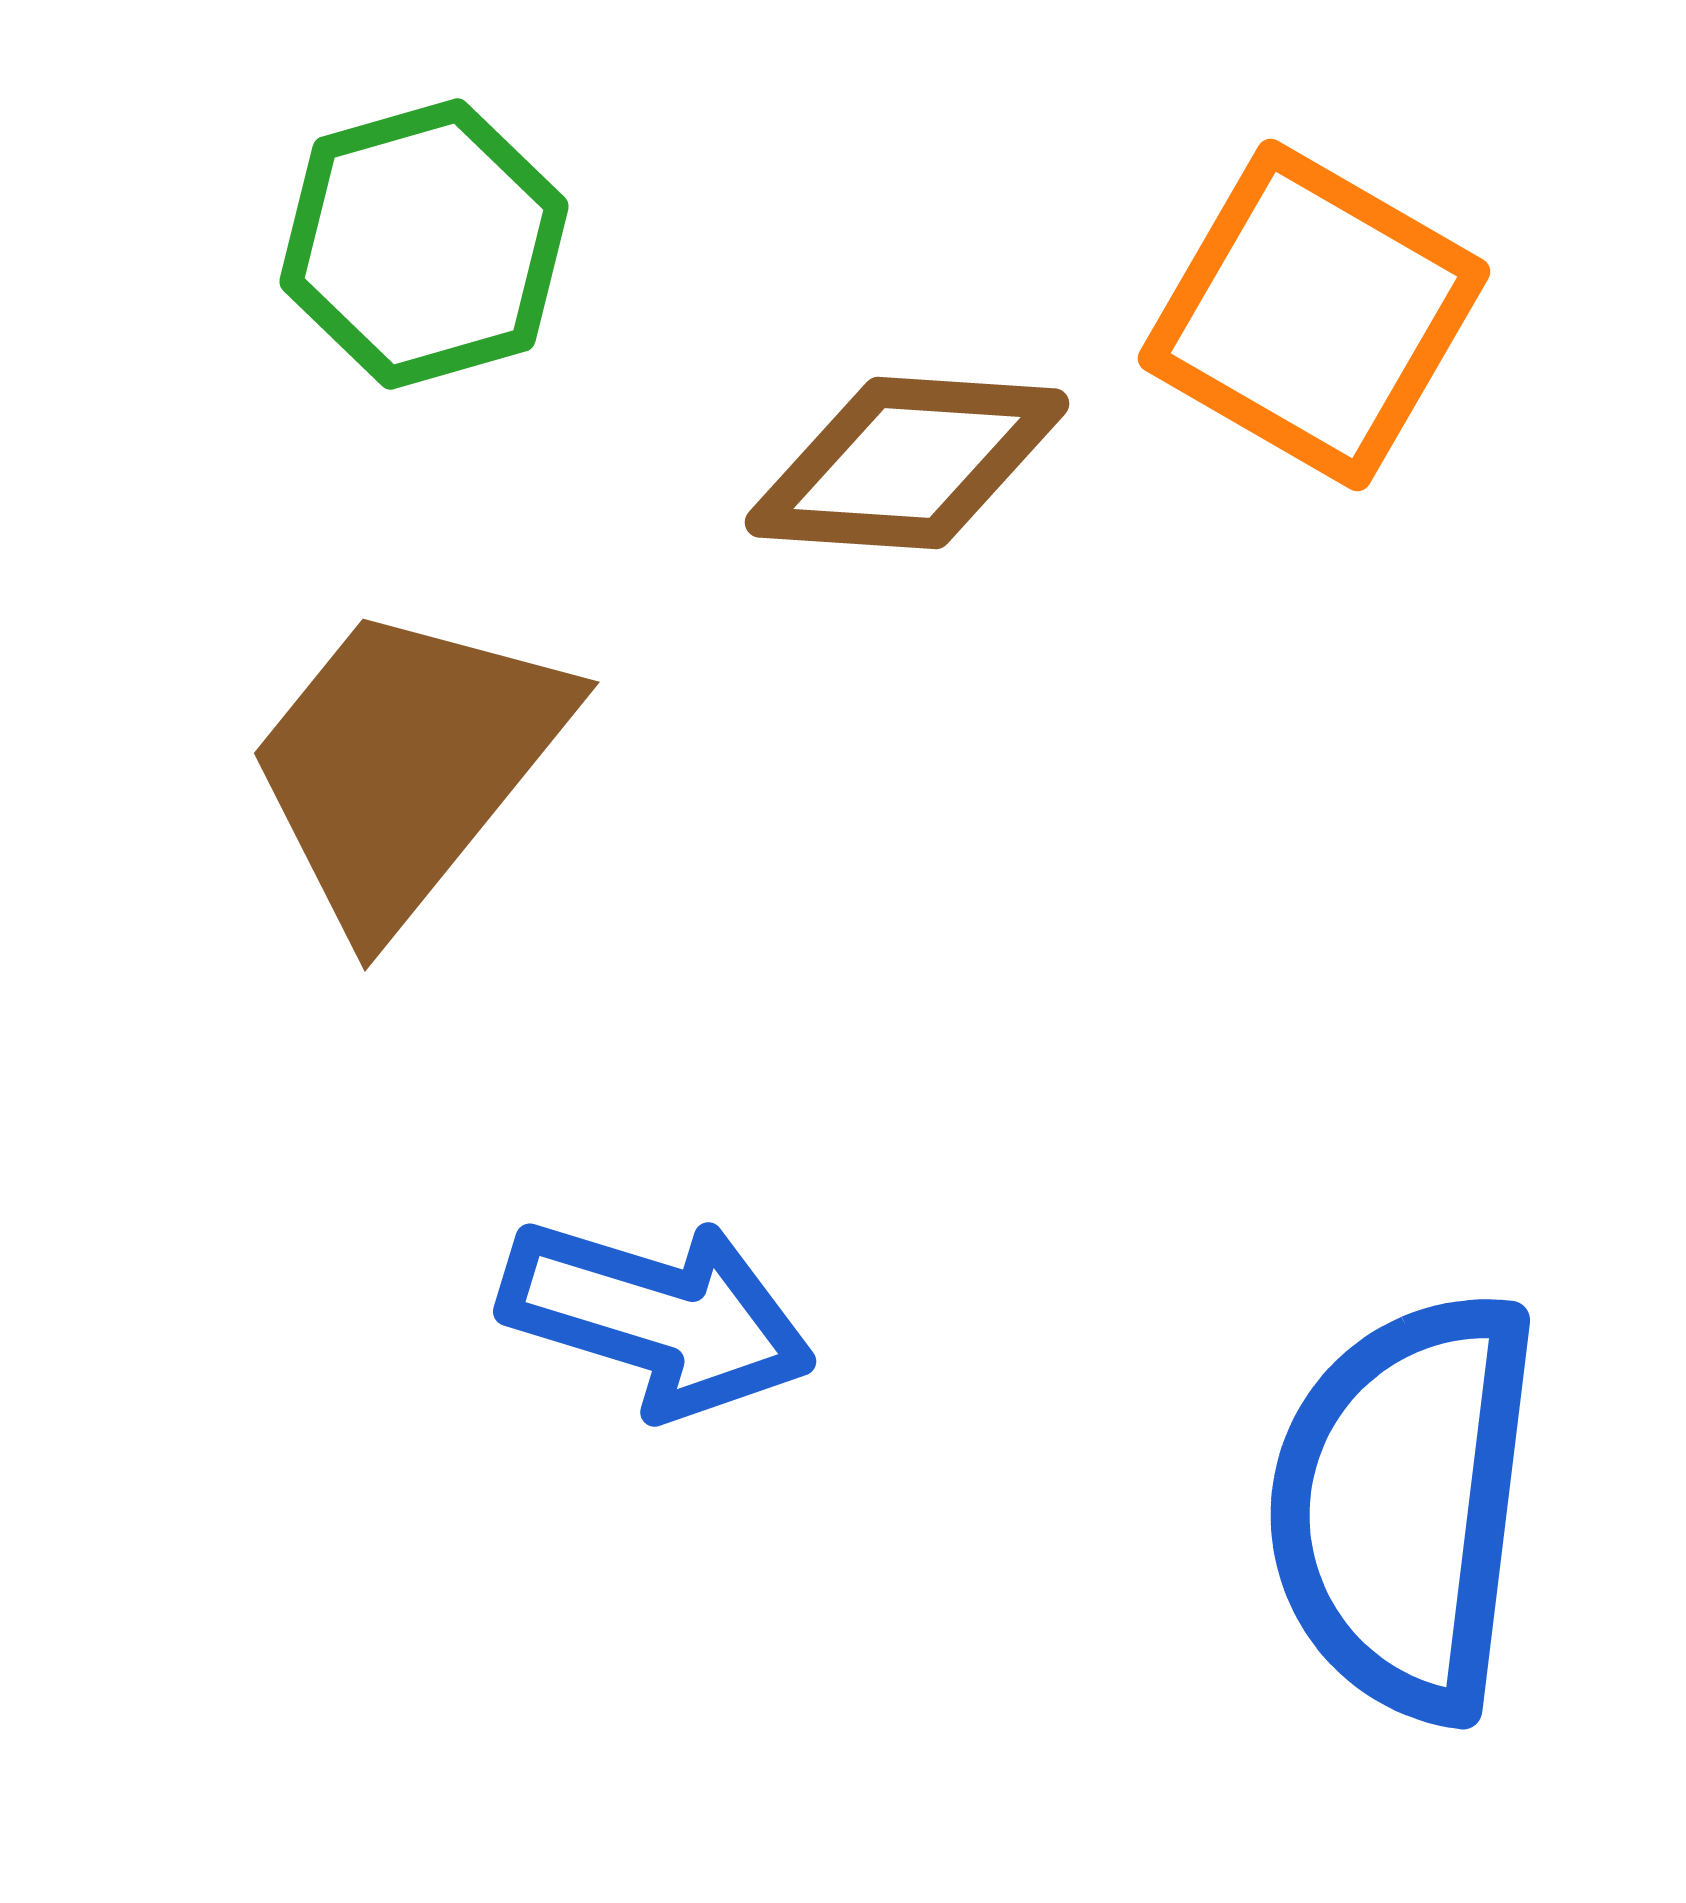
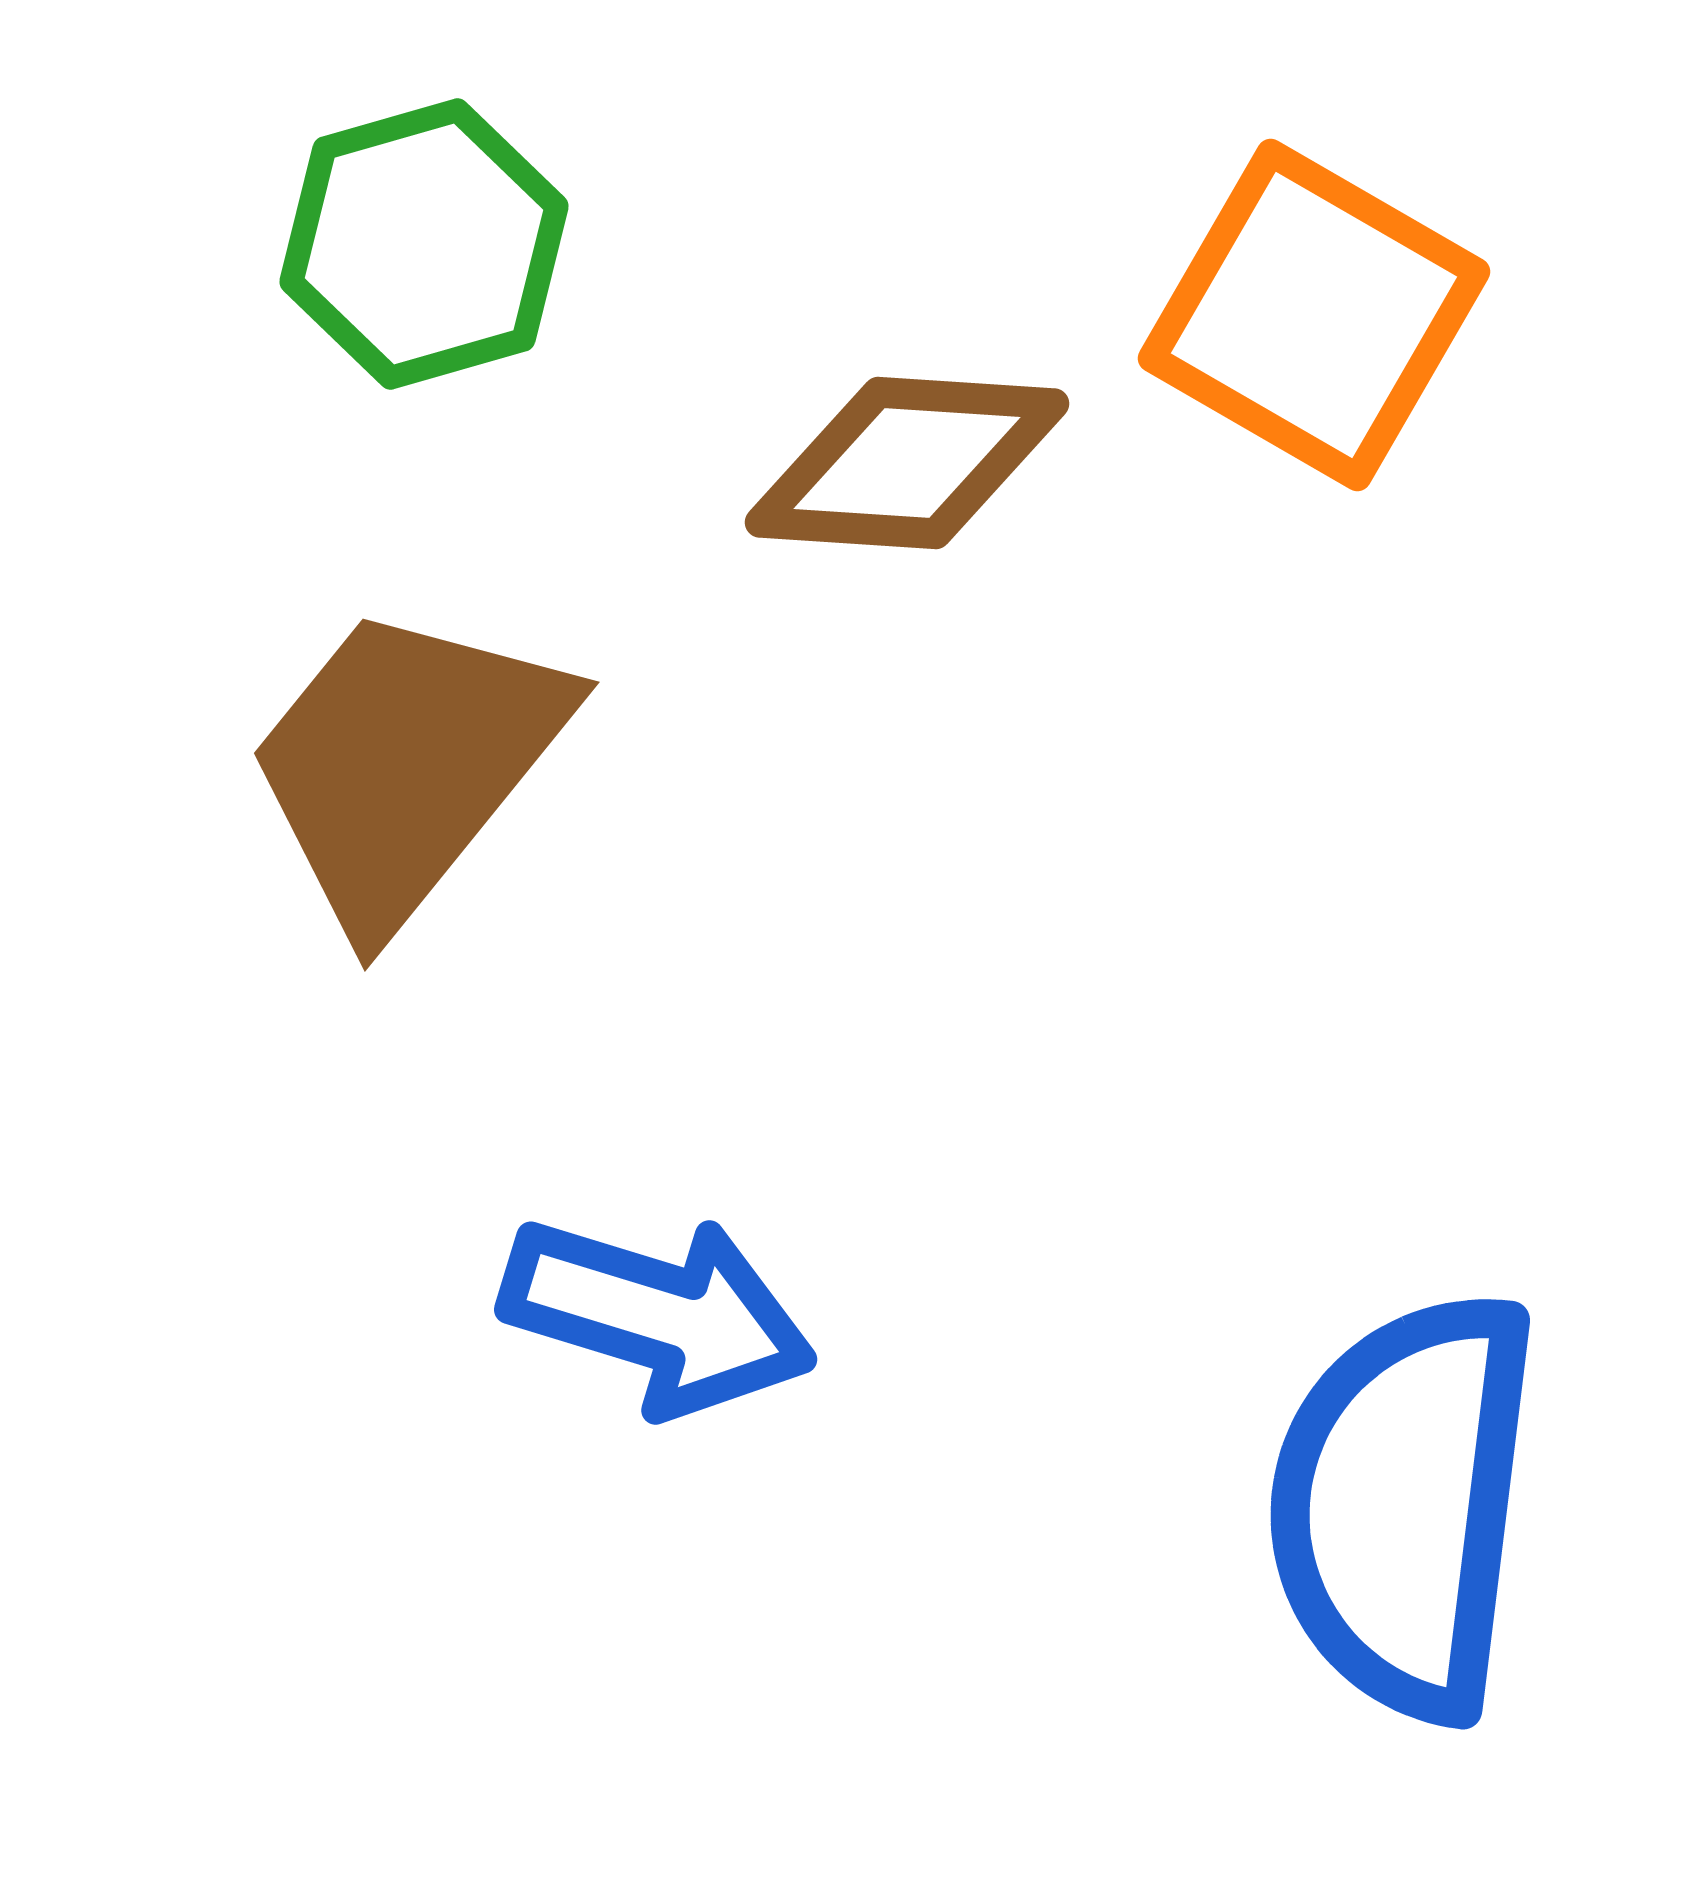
blue arrow: moved 1 px right, 2 px up
